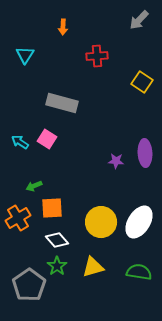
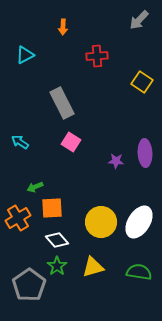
cyan triangle: rotated 30 degrees clockwise
gray rectangle: rotated 48 degrees clockwise
pink square: moved 24 px right, 3 px down
green arrow: moved 1 px right, 1 px down
